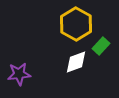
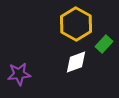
green rectangle: moved 3 px right, 2 px up
